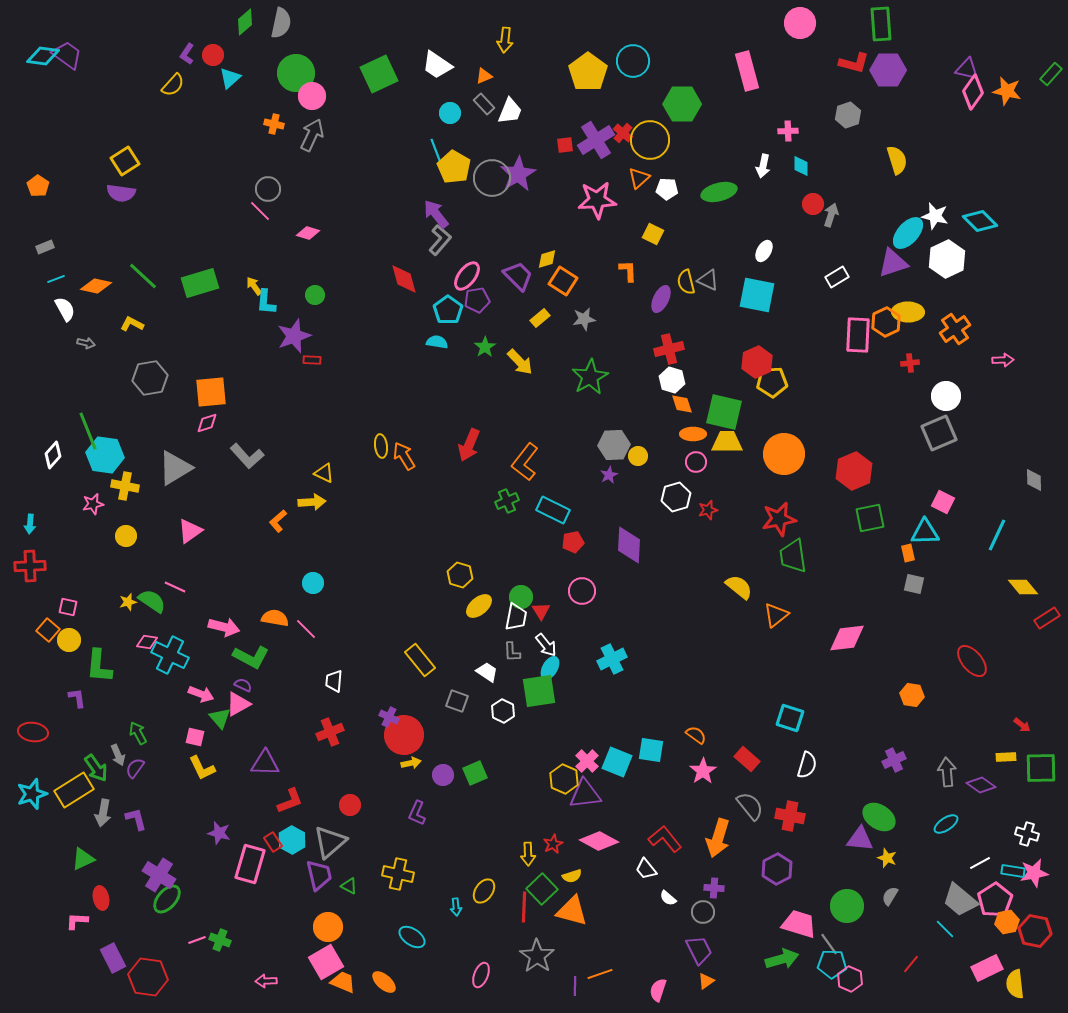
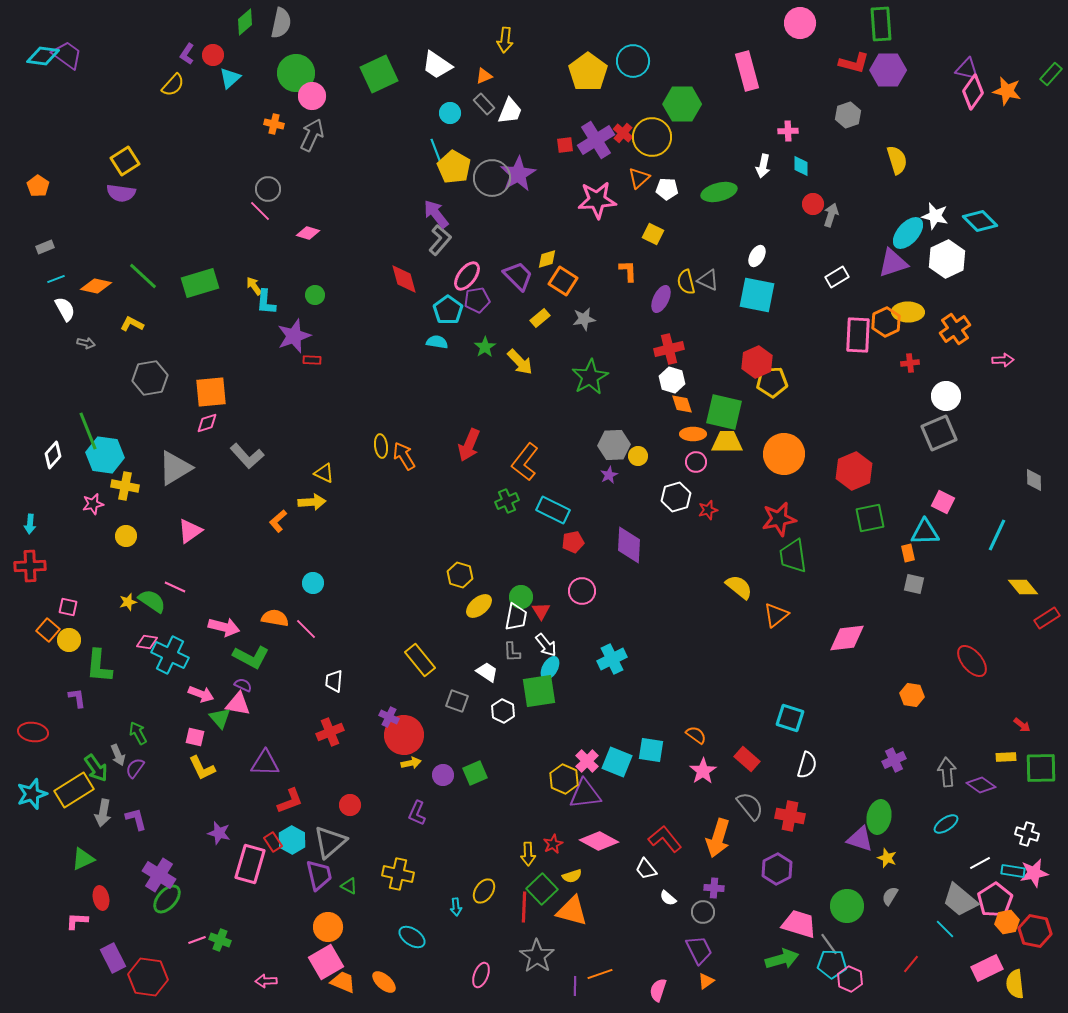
yellow circle at (650, 140): moved 2 px right, 3 px up
white ellipse at (764, 251): moved 7 px left, 5 px down
pink triangle at (238, 704): rotated 40 degrees clockwise
green ellipse at (879, 817): rotated 68 degrees clockwise
purple triangle at (860, 839): rotated 12 degrees clockwise
